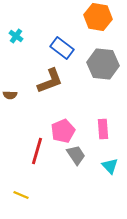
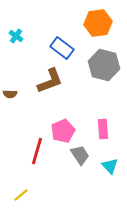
orange hexagon: moved 6 px down; rotated 16 degrees counterclockwise
gray hexagon: moved 1 px right, 1 px down; rotated 8 degrees clockwise
brown semicircle: moved 1 px up
gray trapezoid: moved 4 px right
yellow line: rotated 63 degrees counterclockwise
